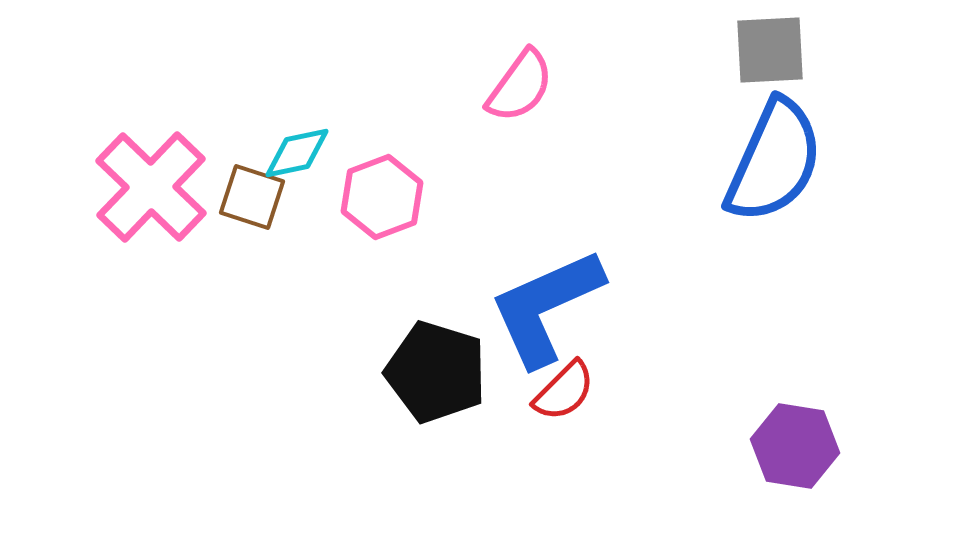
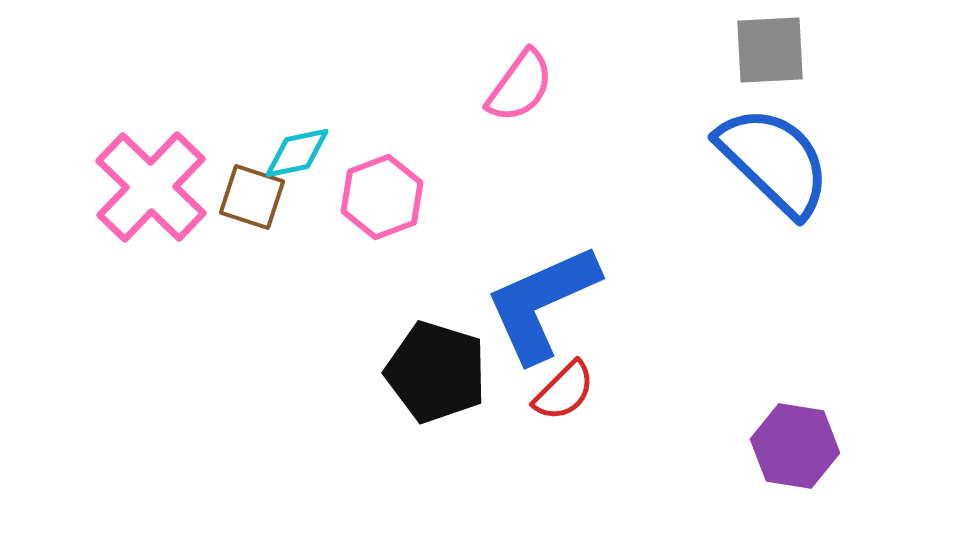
blue semicircle: rotated 70 degrees counterclockwise
blue L-shape: moved 4 px left, 4 px up
